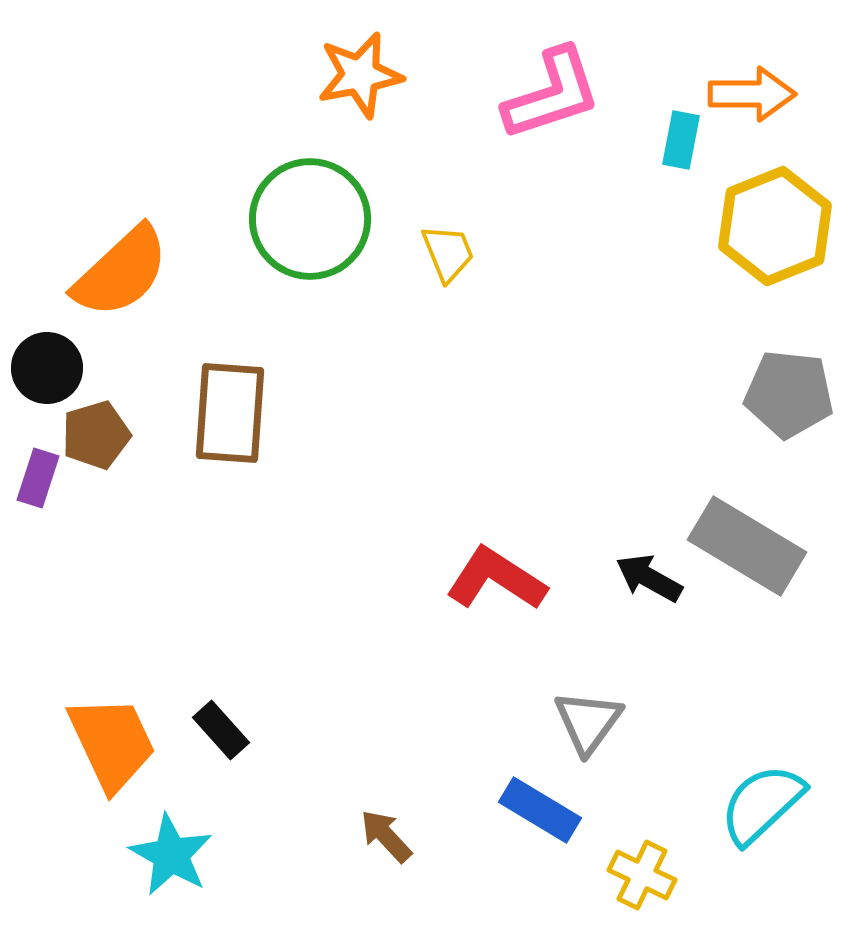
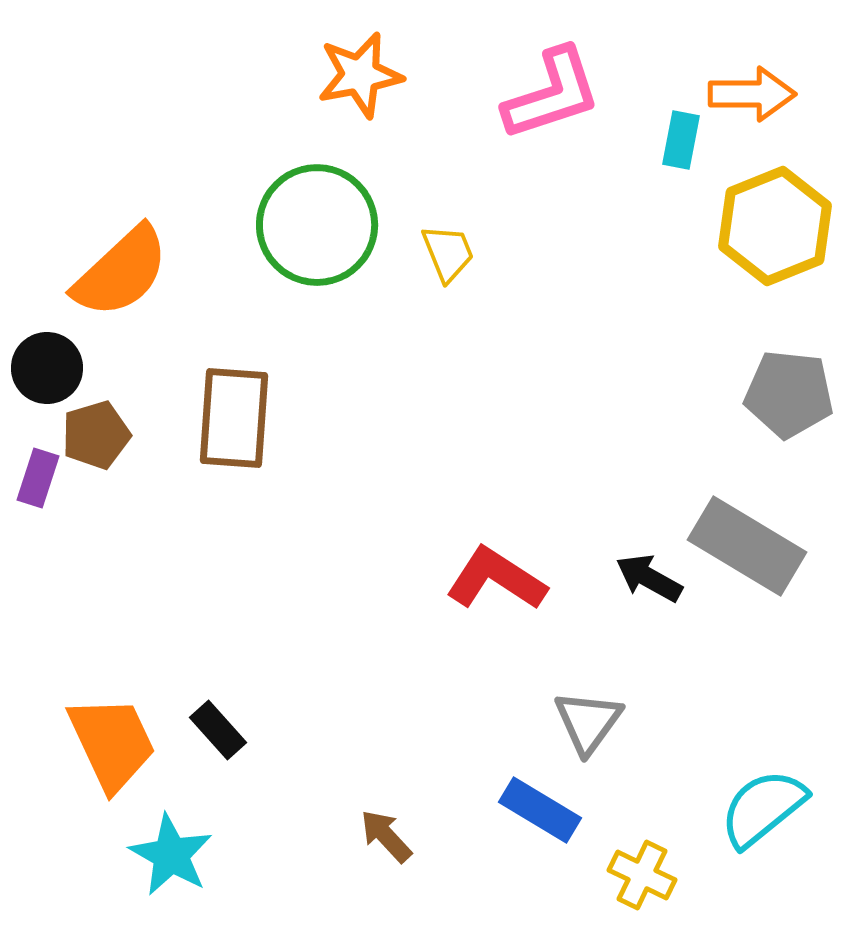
green circle: moved 7 px right, 6 px down
brown rectangle: moved 4 px right, 5 px down
black rectangle: moved 3 px left
cyan semicircle: moved 1 px right, 4 px down; rotated 4 degrees clockwise
